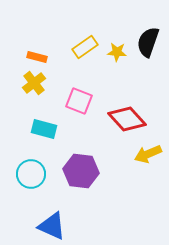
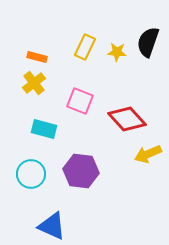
yellow rectangle: rotated 30 degrees counterclockwise
pink square: moved 1 px right
